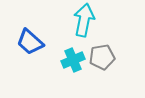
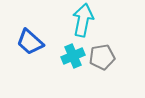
cyan arrow: moved 1 px left
cyan cross: moved 4 px up
